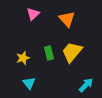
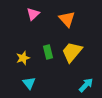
green rectangle: moved 1 px left, 1 px up
